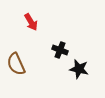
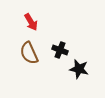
brown semicircle: moved 13 px right, 11 px up
